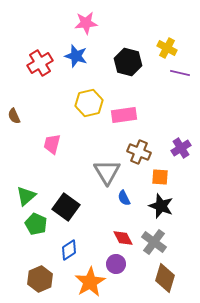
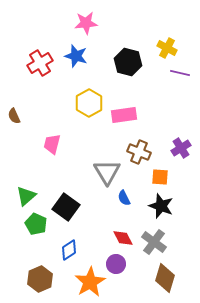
yellow hexagon: rotated 16 degrees counterclockwise
